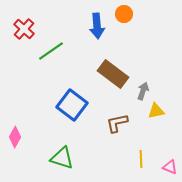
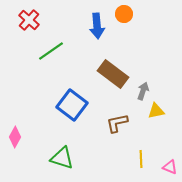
red cross: moved 5 px right, 9 px up
